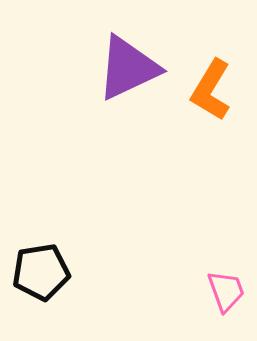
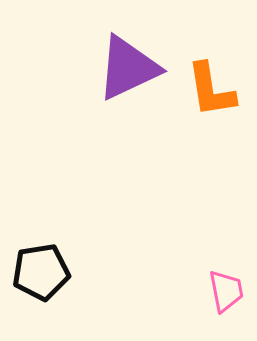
orange L-shape: rotated 40 degrees counterclockwise
pink trapezoid: rotated 9 degrees clockwise
